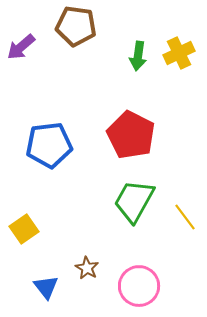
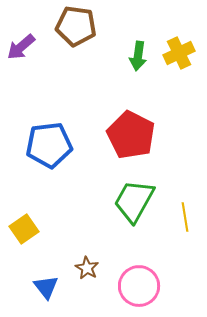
yellow line: rotated 28 degrees clockwise
